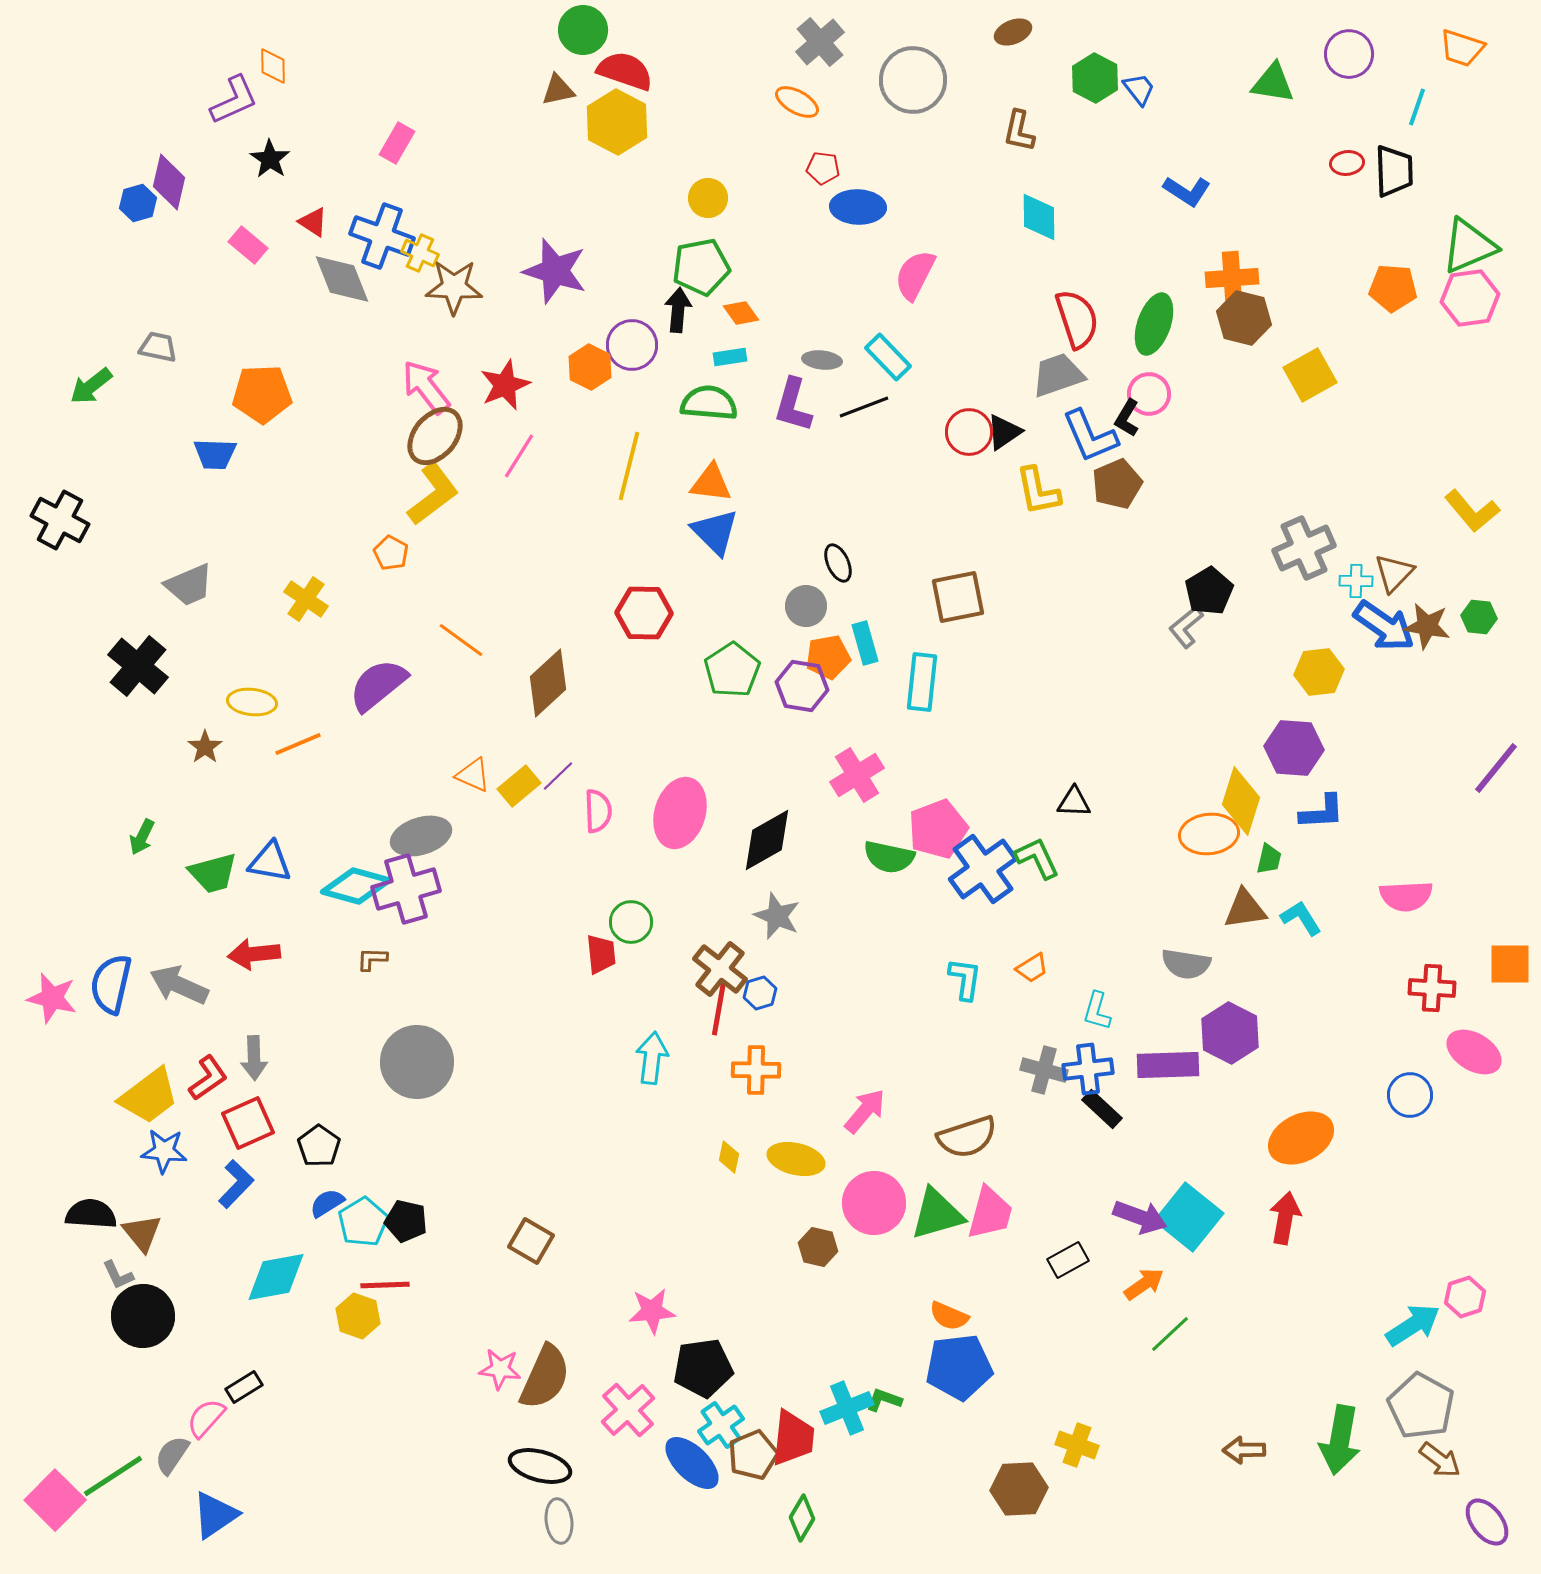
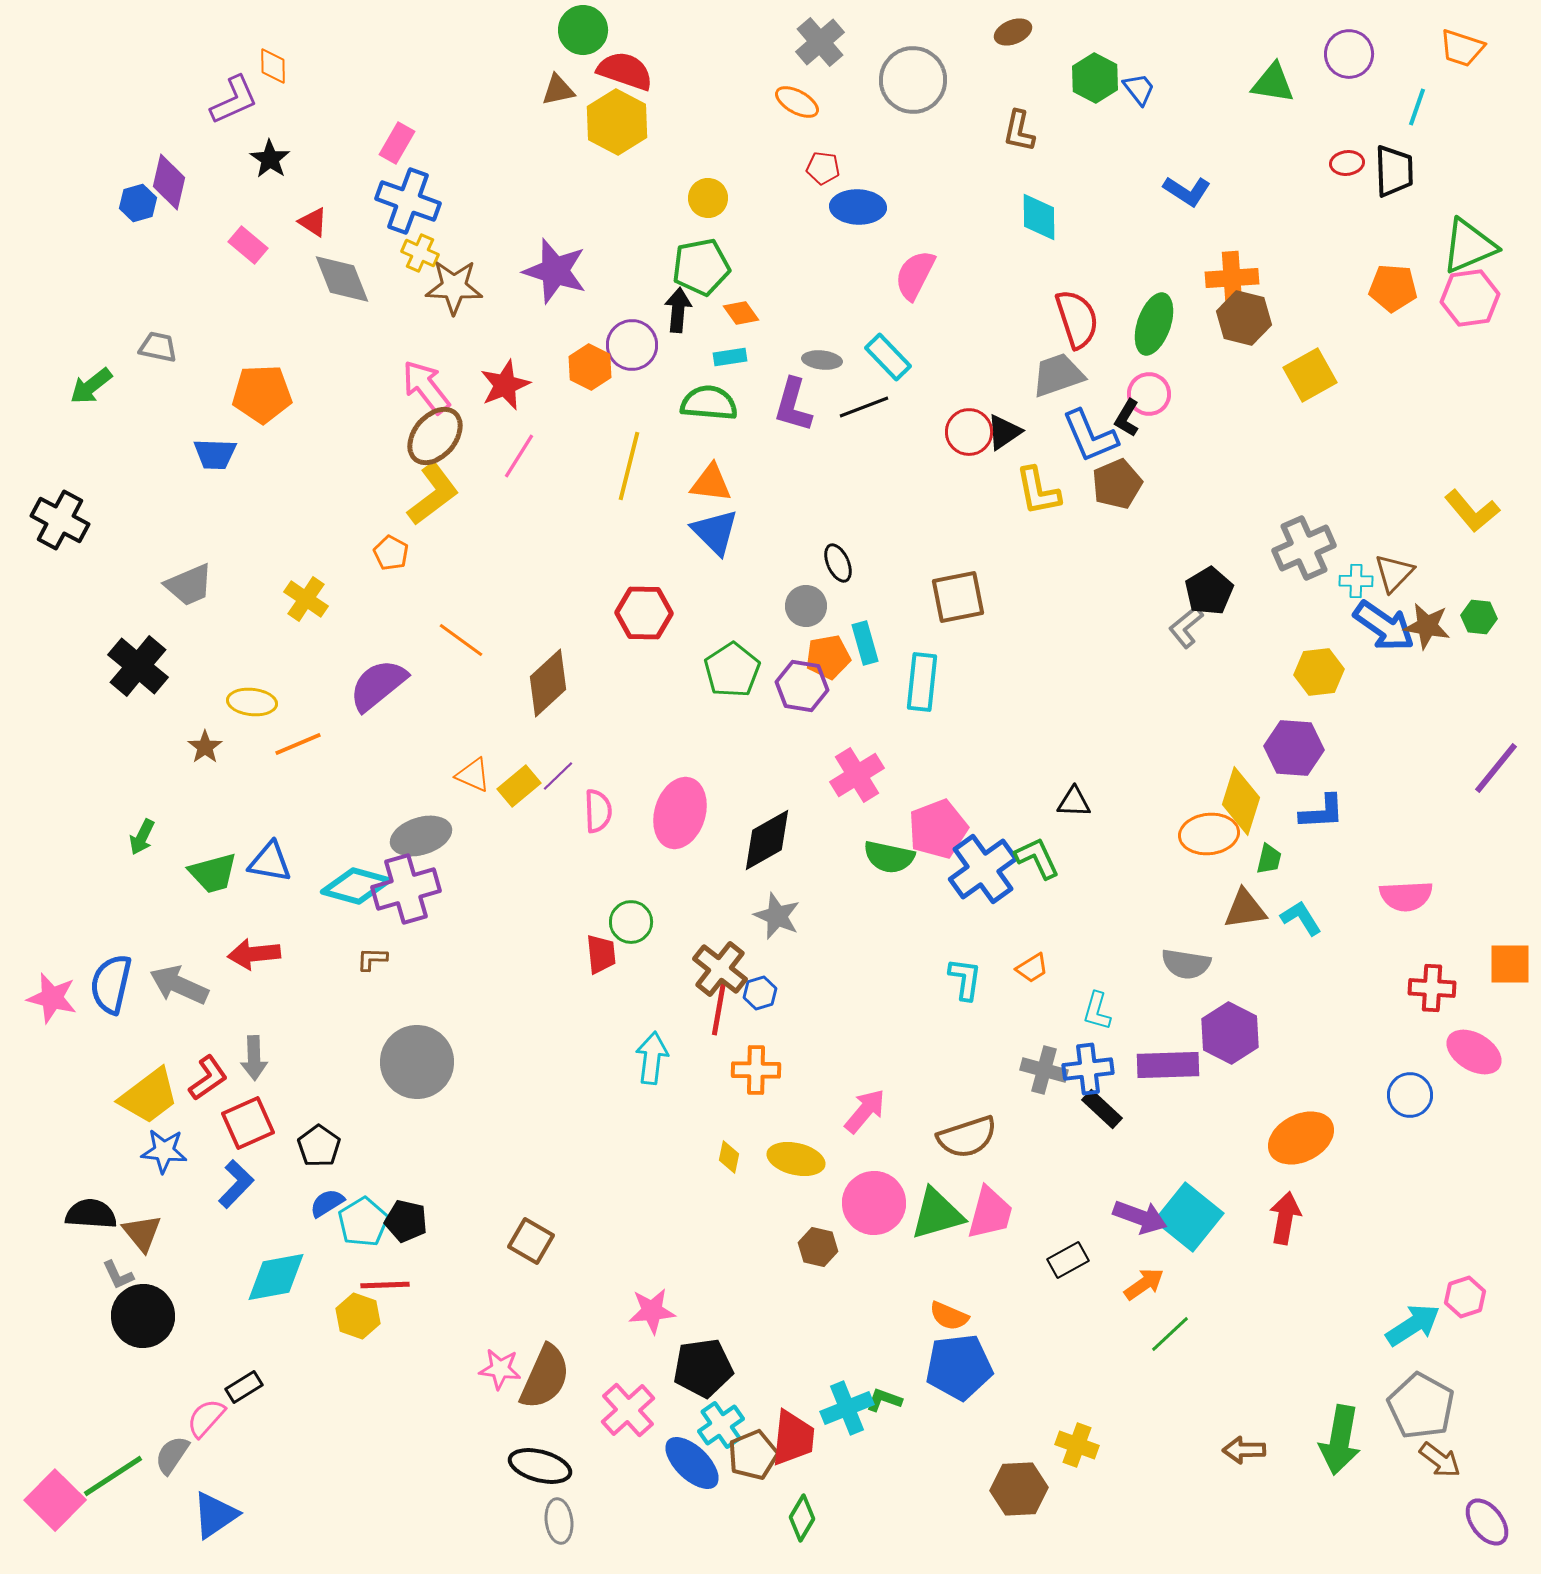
blue cross at (382, 236): moved 26 px right, 35 px up
